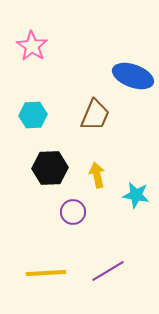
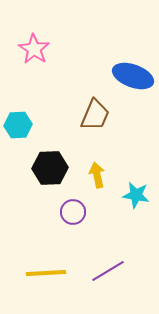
pink star: moved 2 px right, 3 px down
cyan hexagon: moved 15 px left, 10 px down
